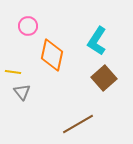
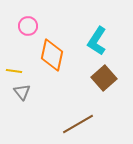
yellow line: moved 1 px right, 1 px up
